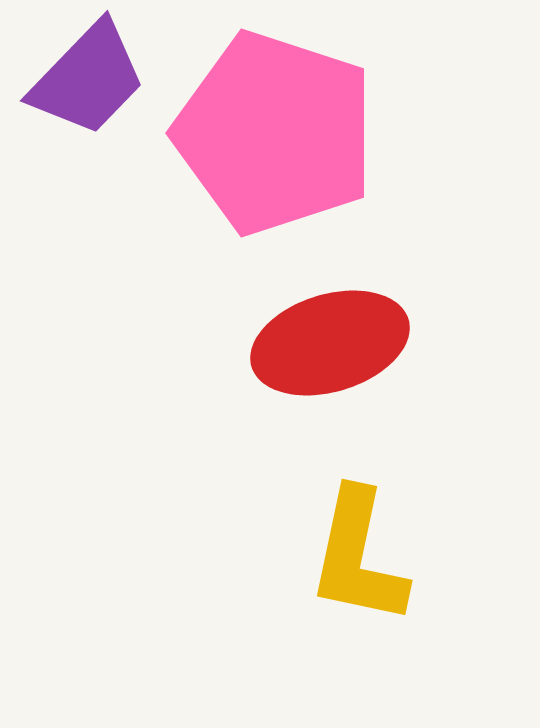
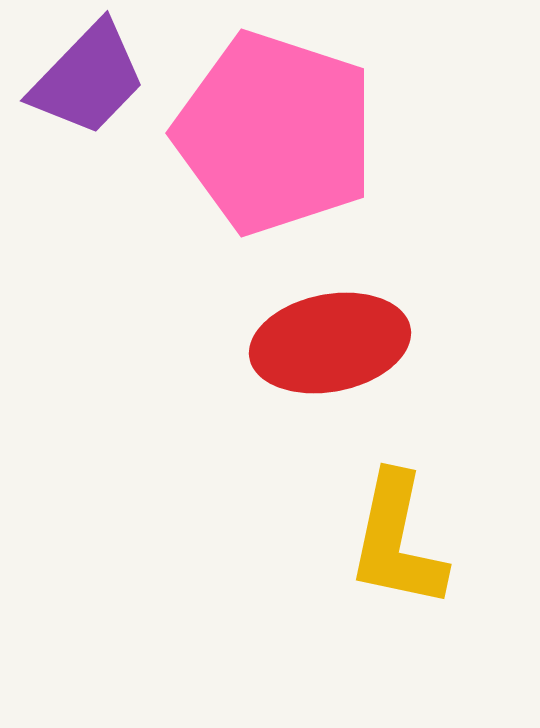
red ellipse: rotated 6 degrees clockwise
yellow L-shape: moved 39 px right, 16 px up
